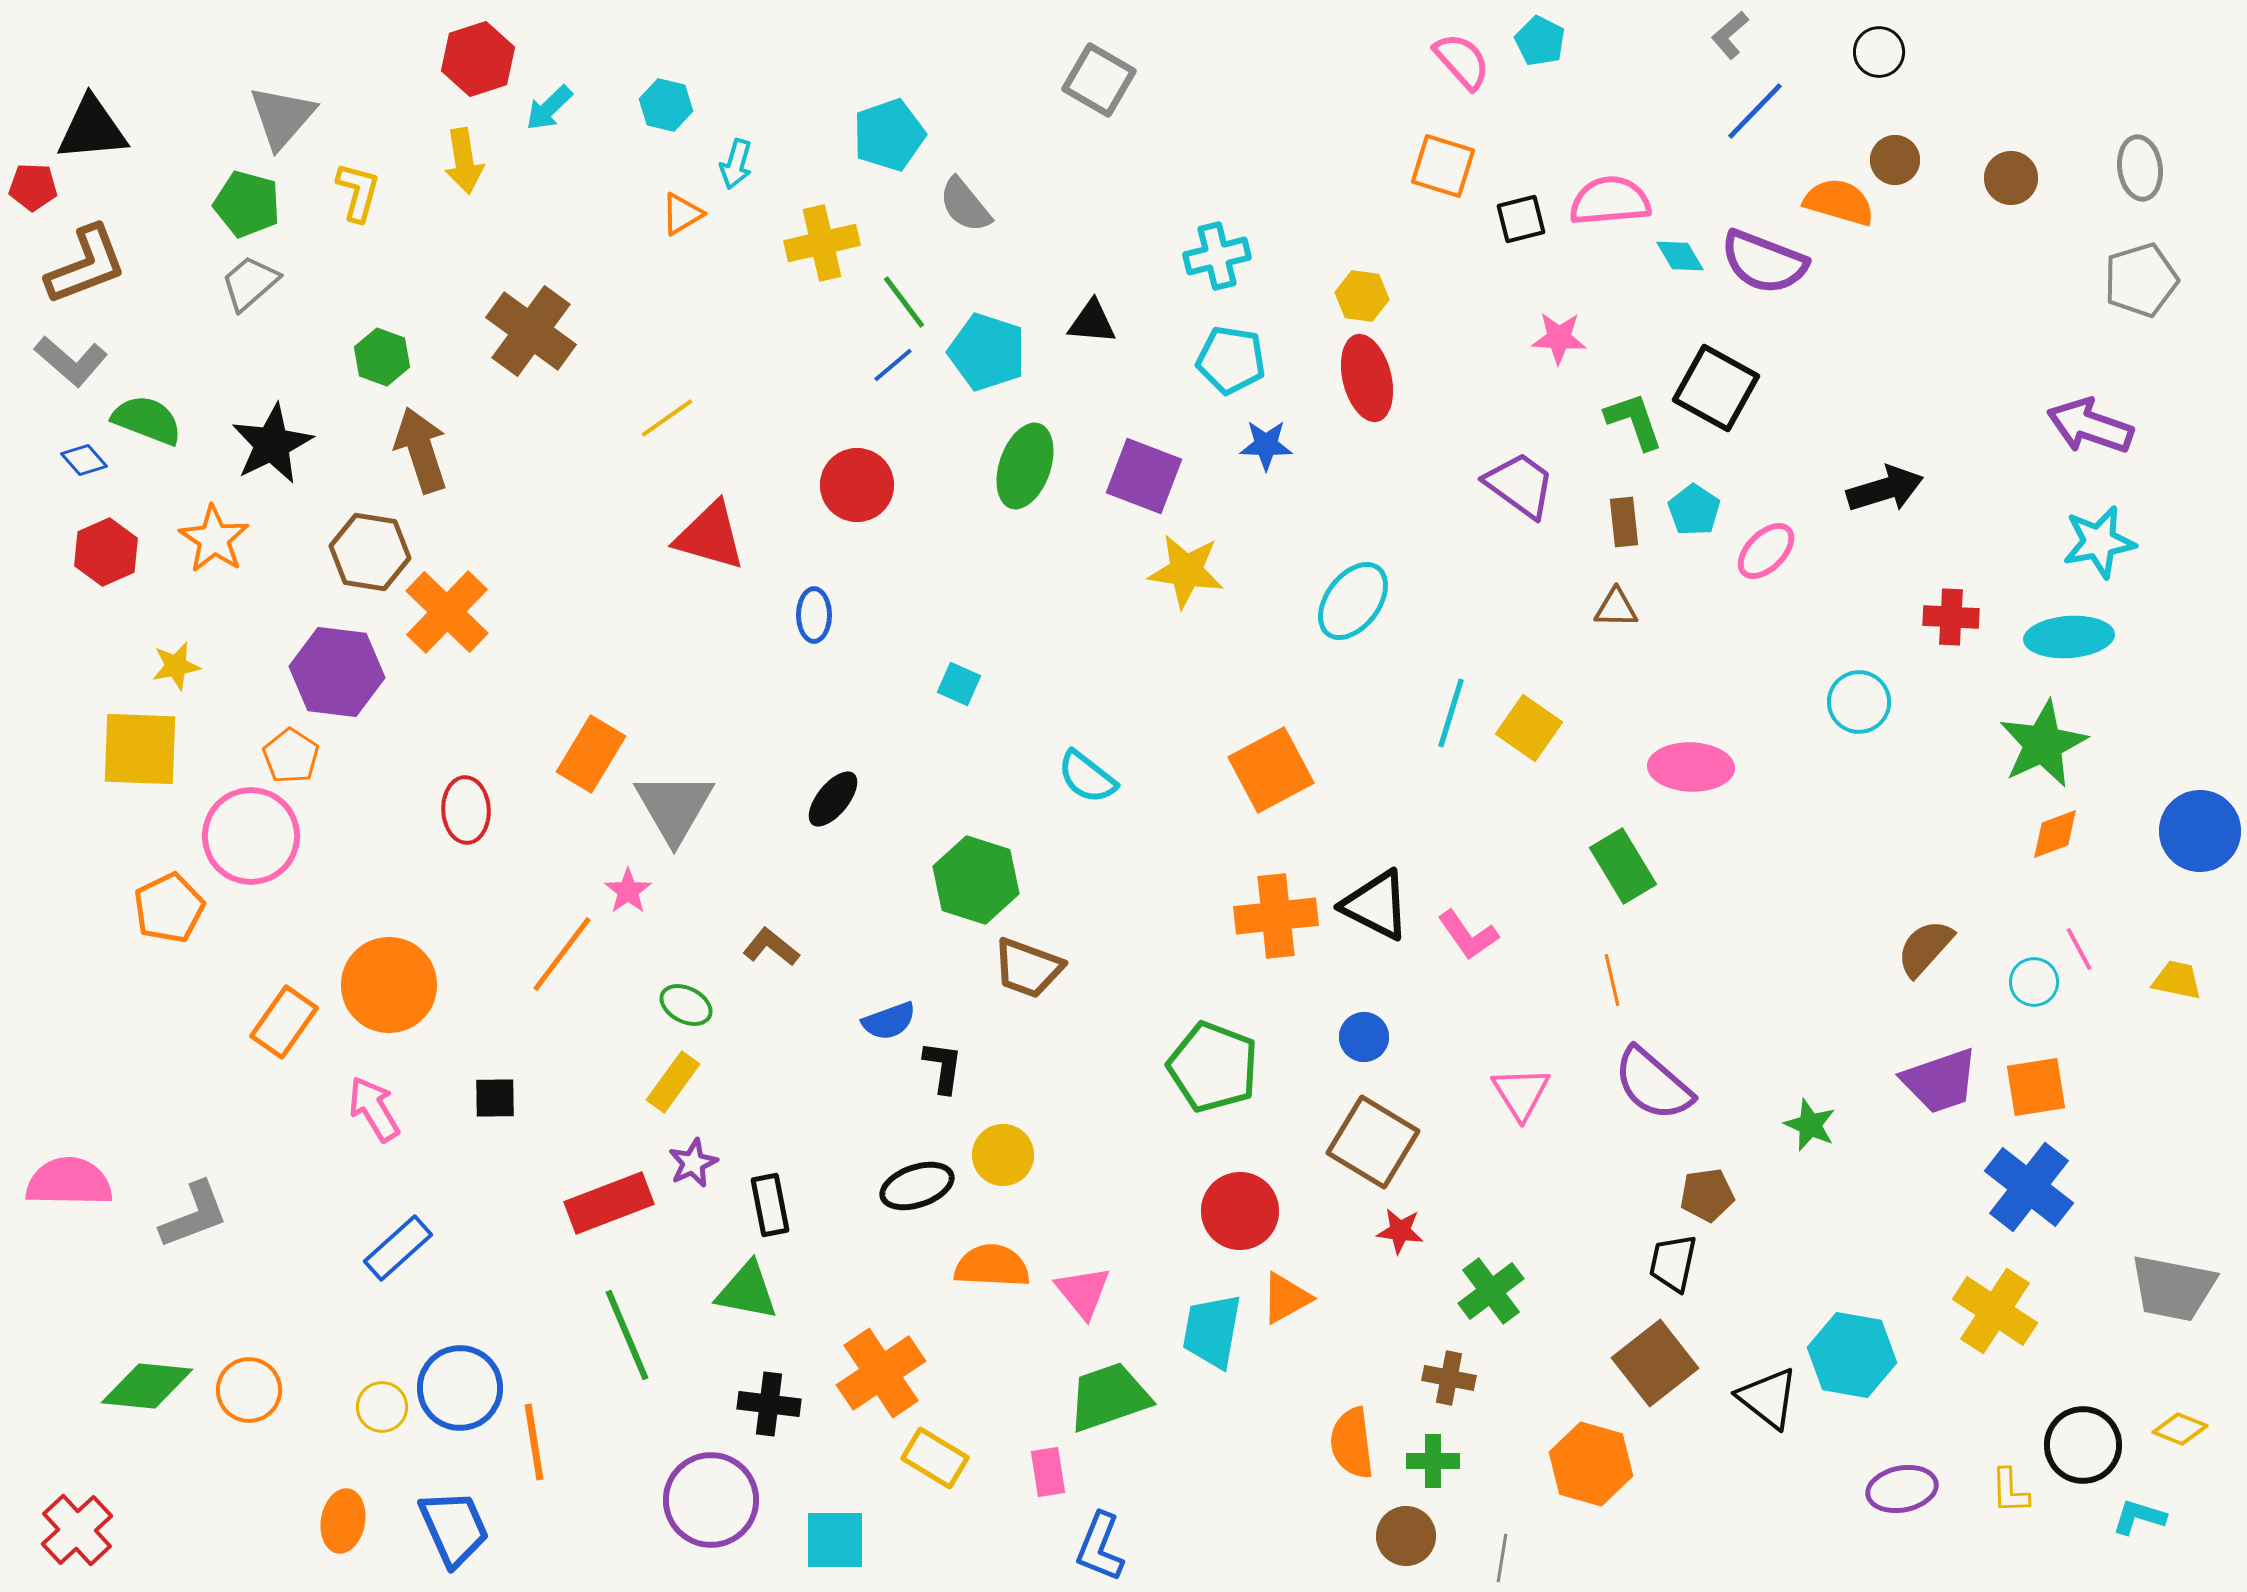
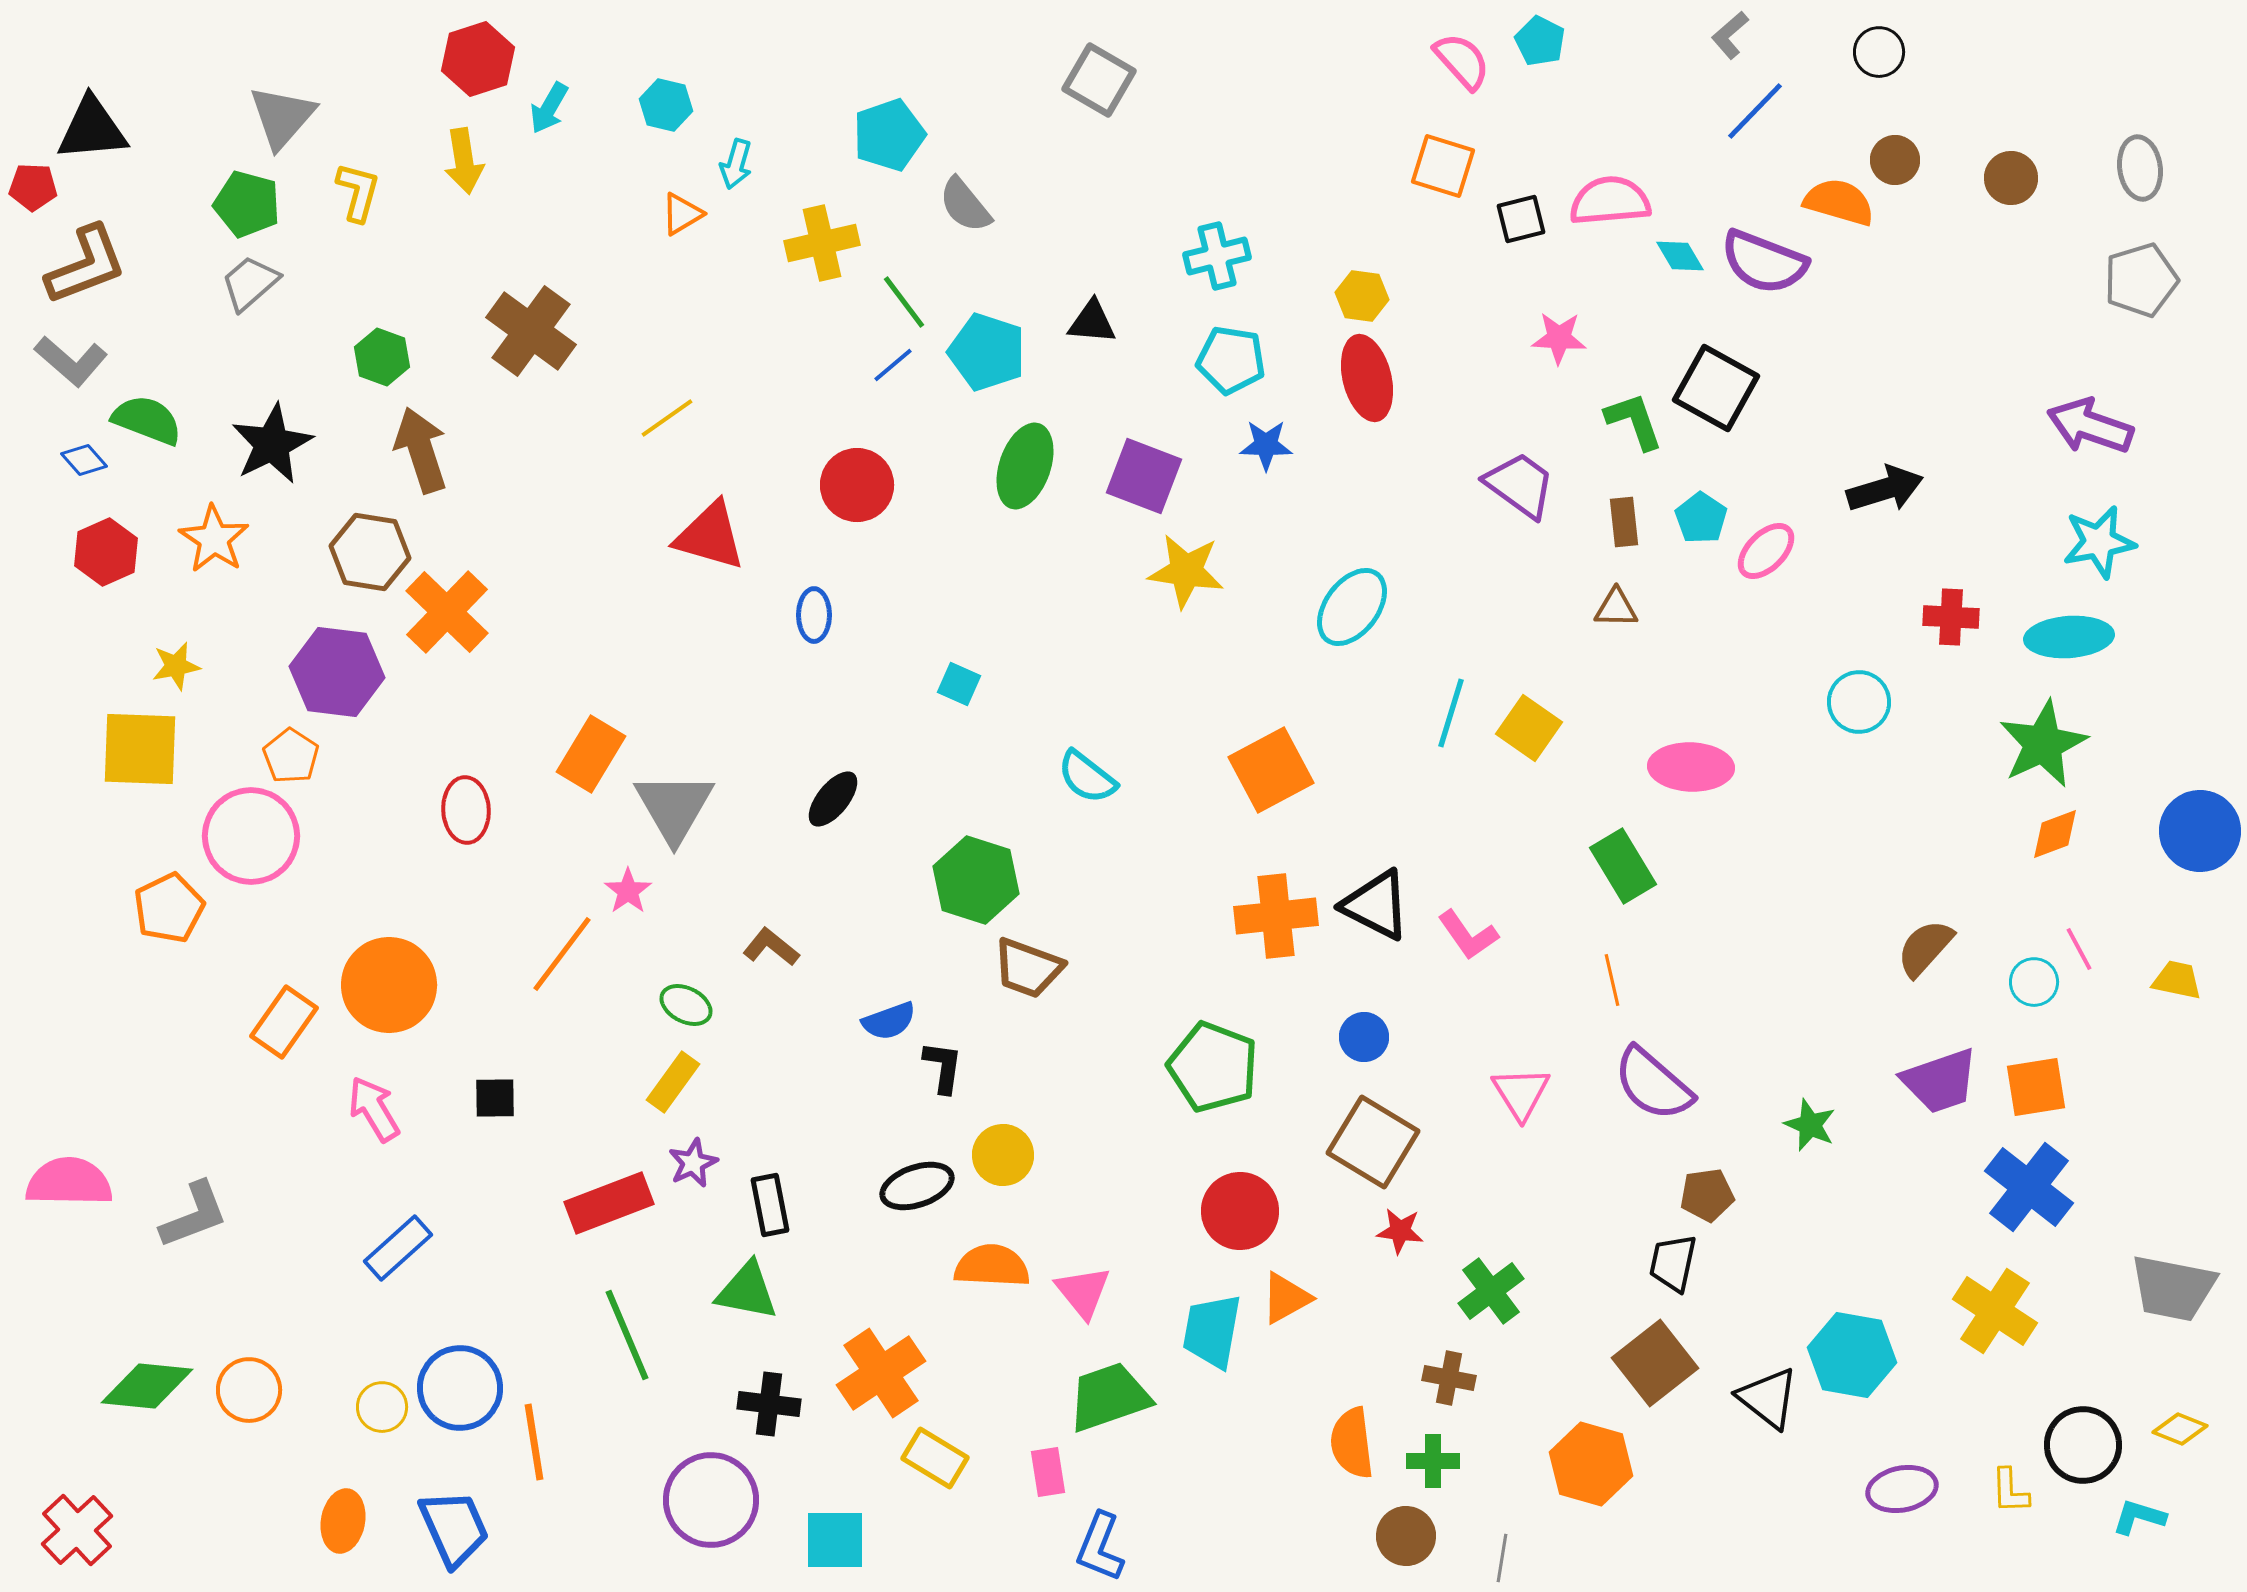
cyan arrow at (549, 108): rotated 16 degrees counterclockwise
cyan pentagon at (1694, 510): moved 7 px right, 8 px down
cyan ellipse at (1353, 601): moved 1 px left, 6 px down
